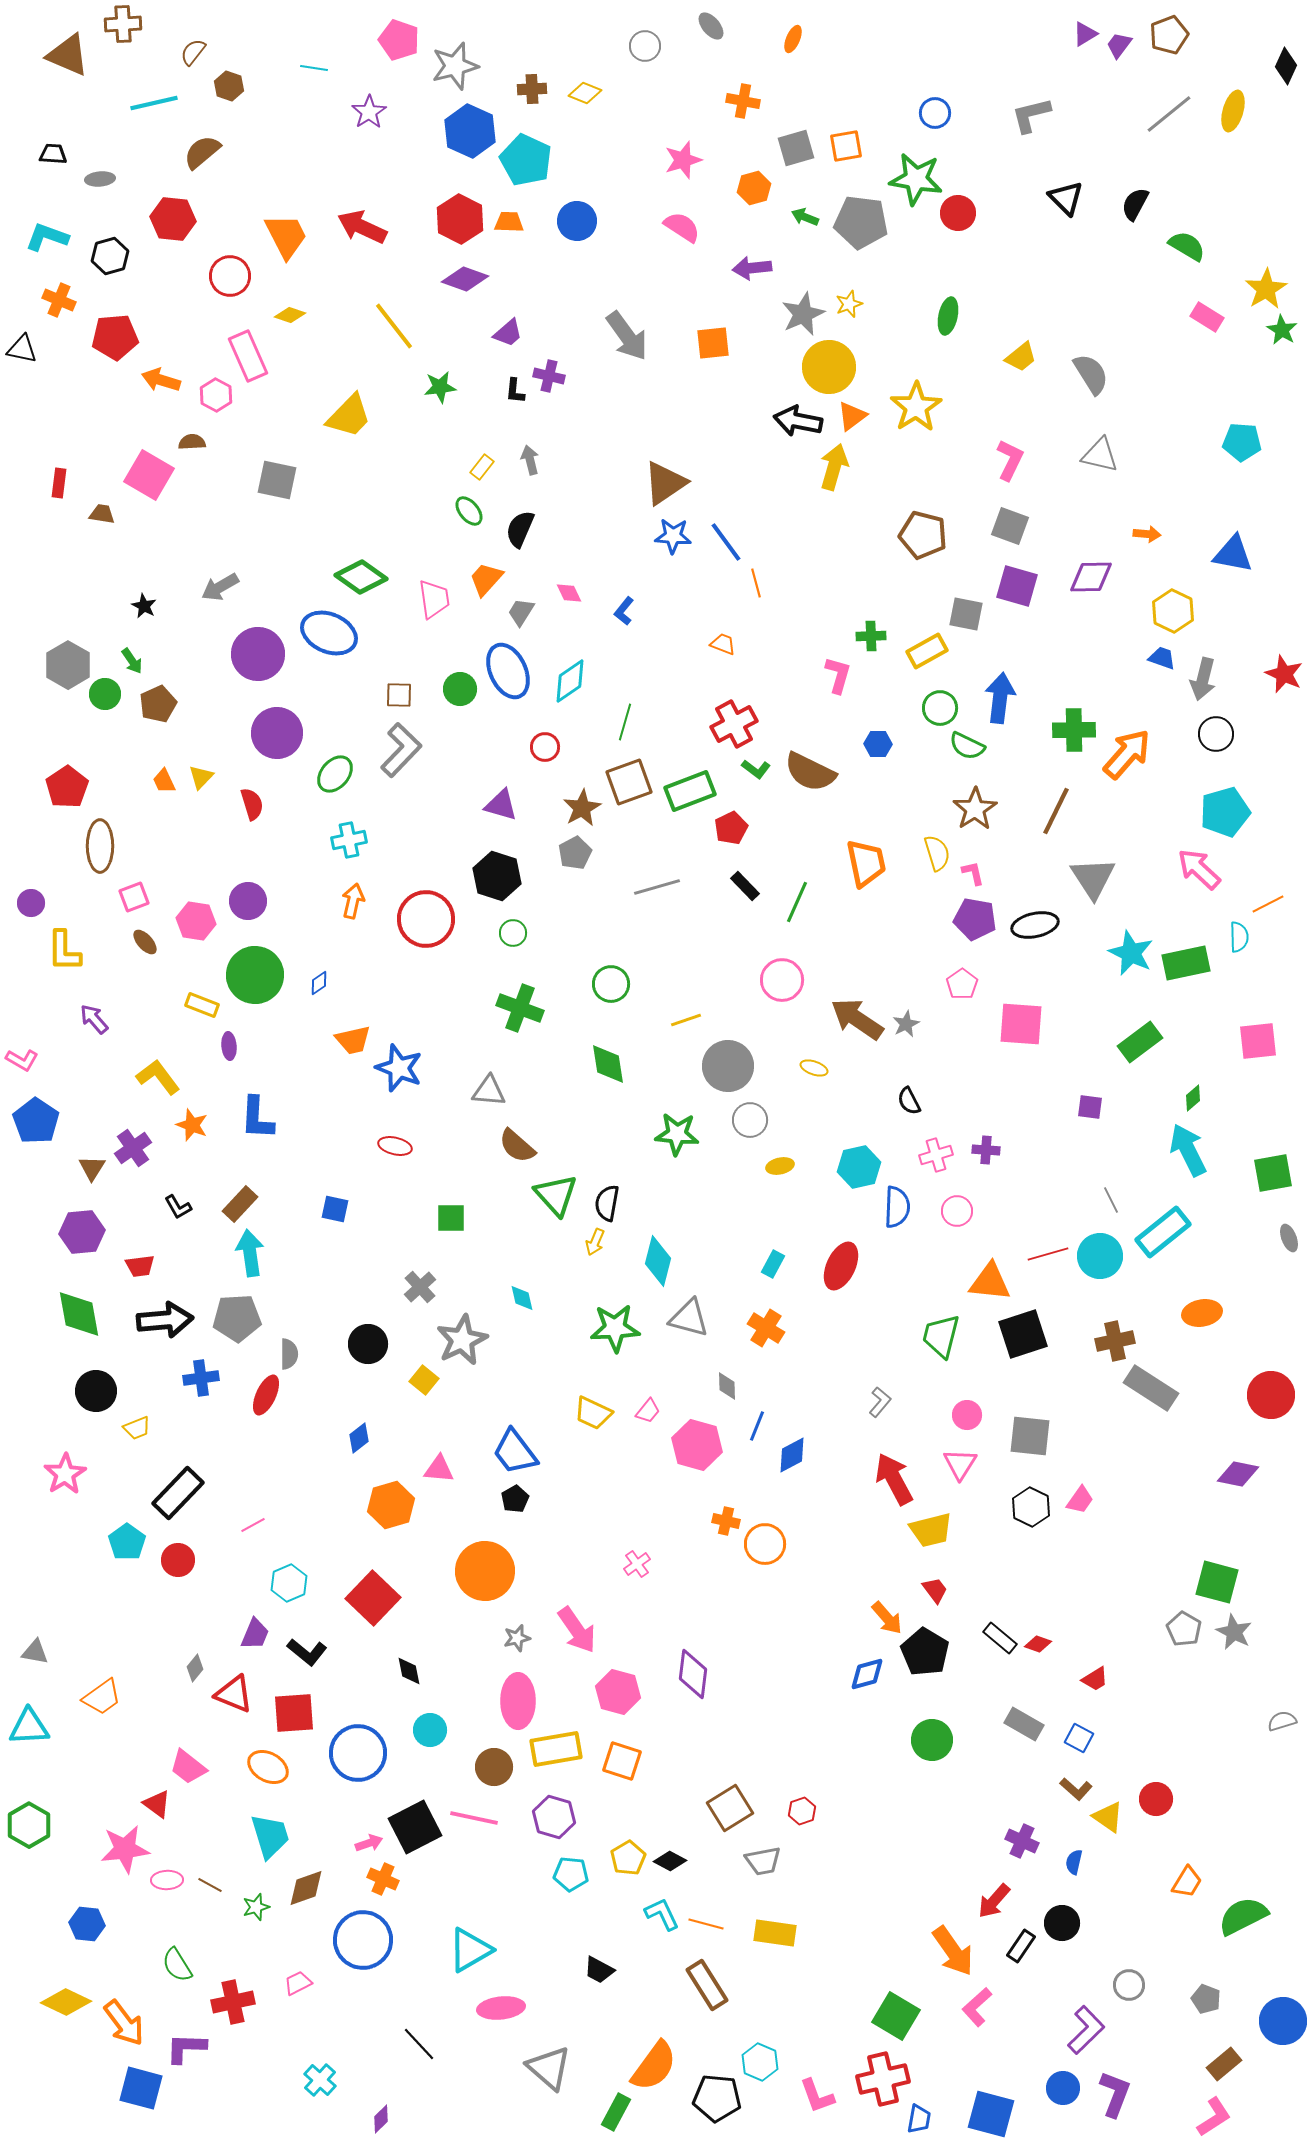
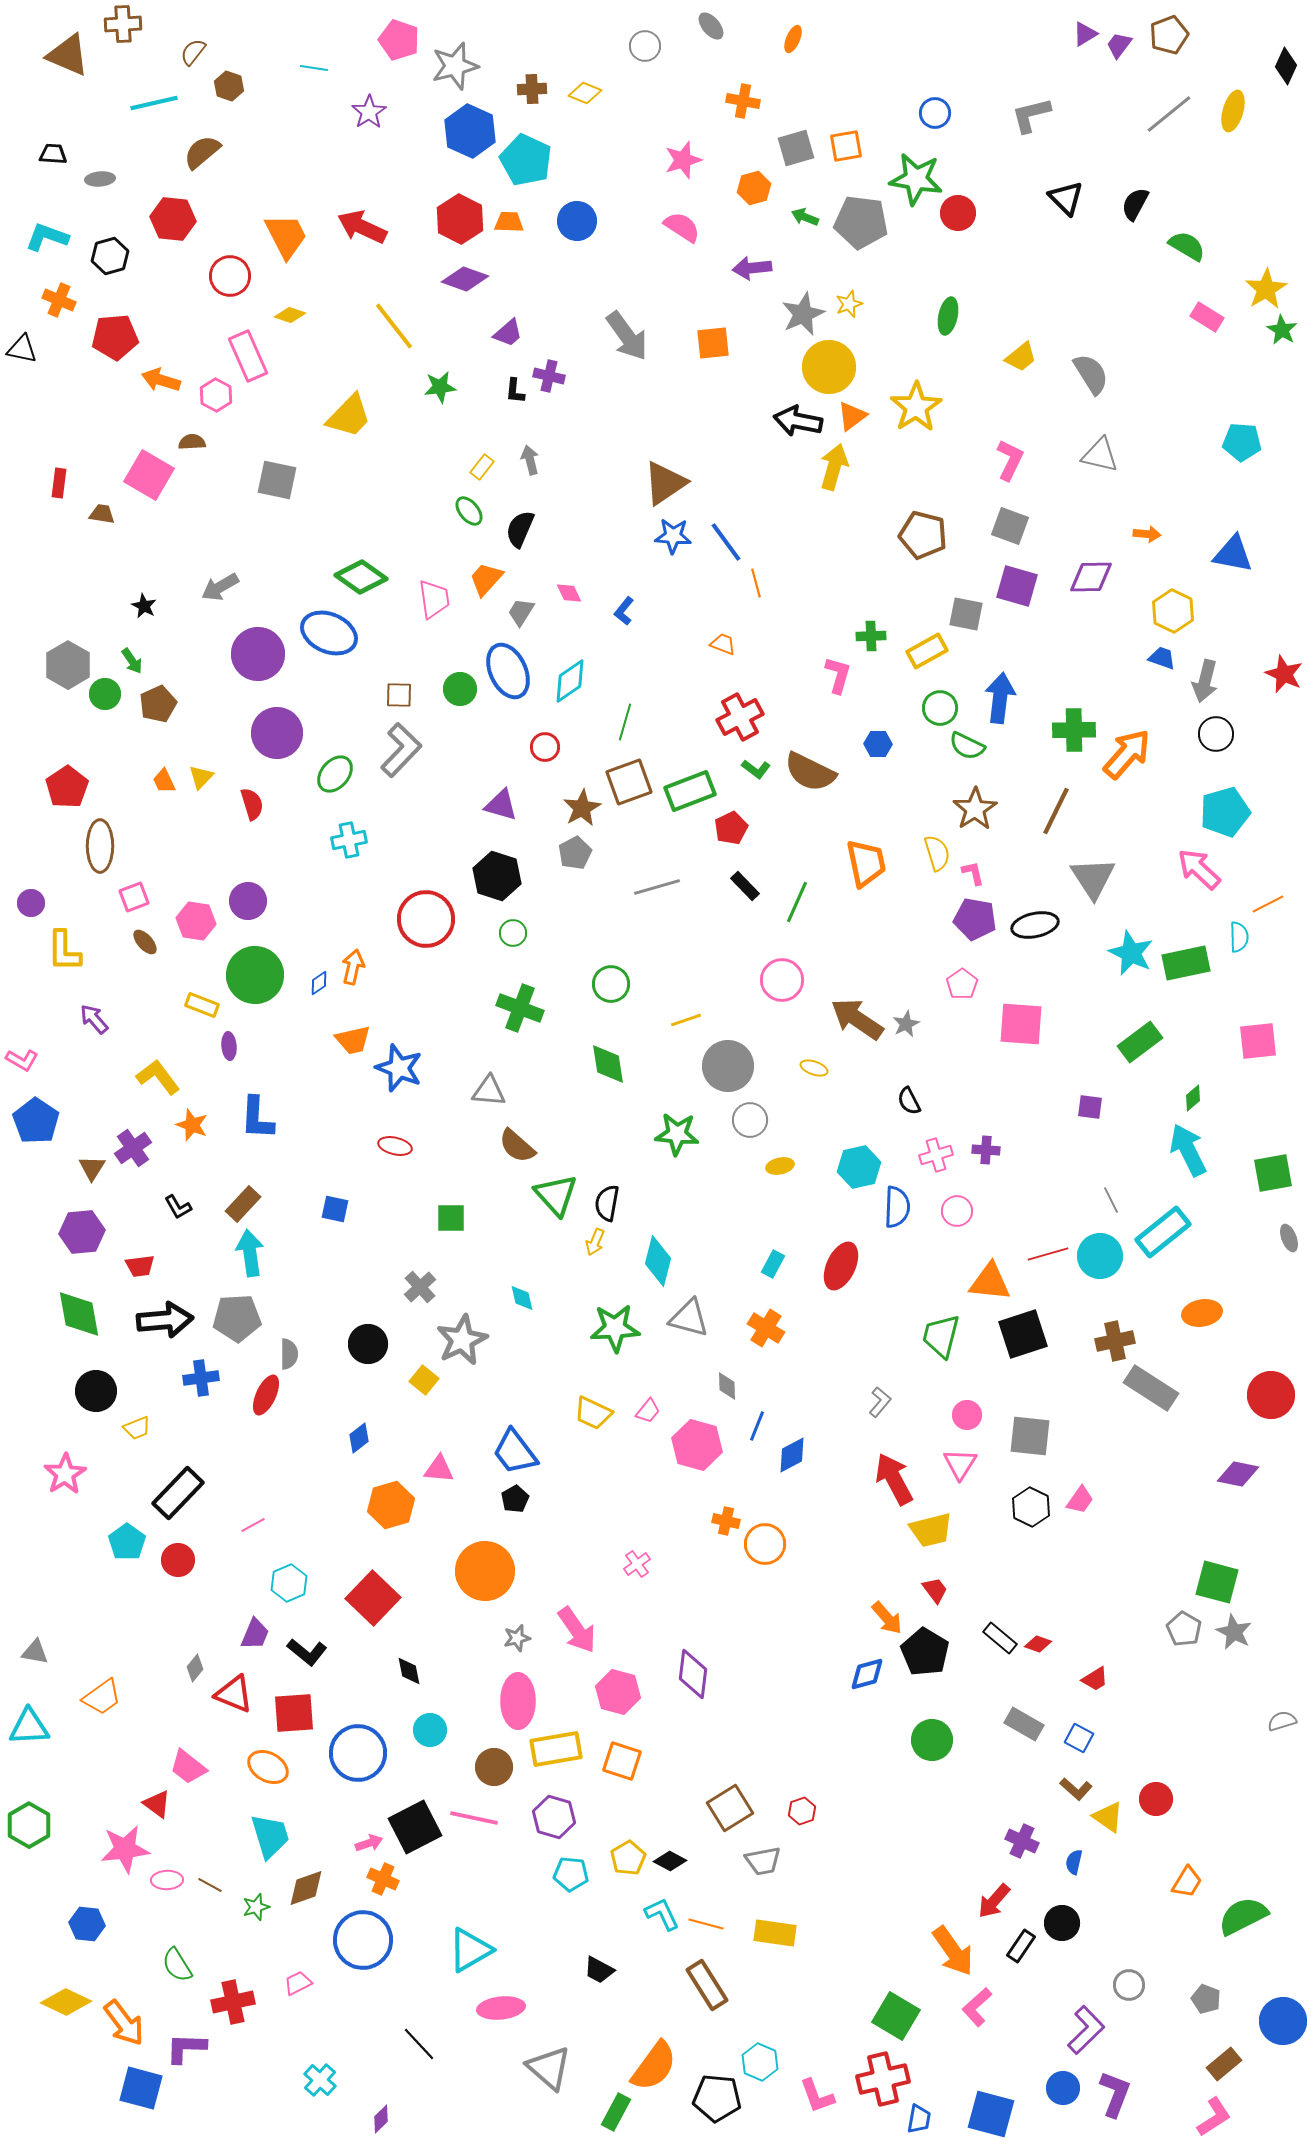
gray arrow at (1203, 679): moved 2 px right, 2 px down
red cross at (734, 724): moved 6 px right, 7 px up
orange arrow at (353, 901): moved 66 px down
brown rectangle at (240, 1204): moved 3 px right
